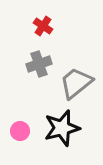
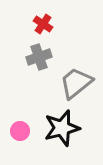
red cross: moved 2 px up
gray cross: moved 7 px up
